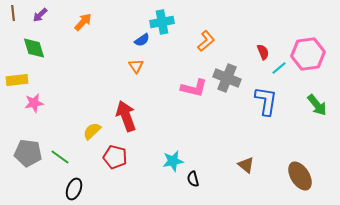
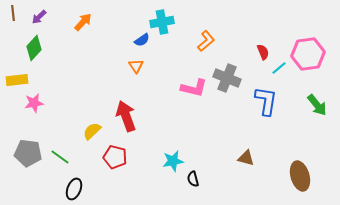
purple arrow: moved 1 px left, 2 px down
green diamond: rotated 60 degrees clockwise
brown triangle: moved 7 px up; rotated 24 degrees counterclockwise
brown ellipse: rotated 16 degrees clockwise
